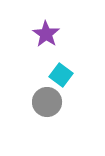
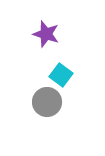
purple star: rotated 16 degrees counterclockwise
